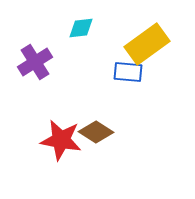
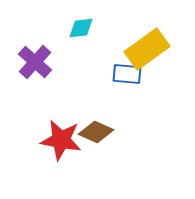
yellow rectangle: moved 5 px down
purple cross: rotated 16 degrees counterclockwise
blue rectangle: moved 1 px left, 2 px down
brown diamond: rotated 8 degrees counterclockwise
